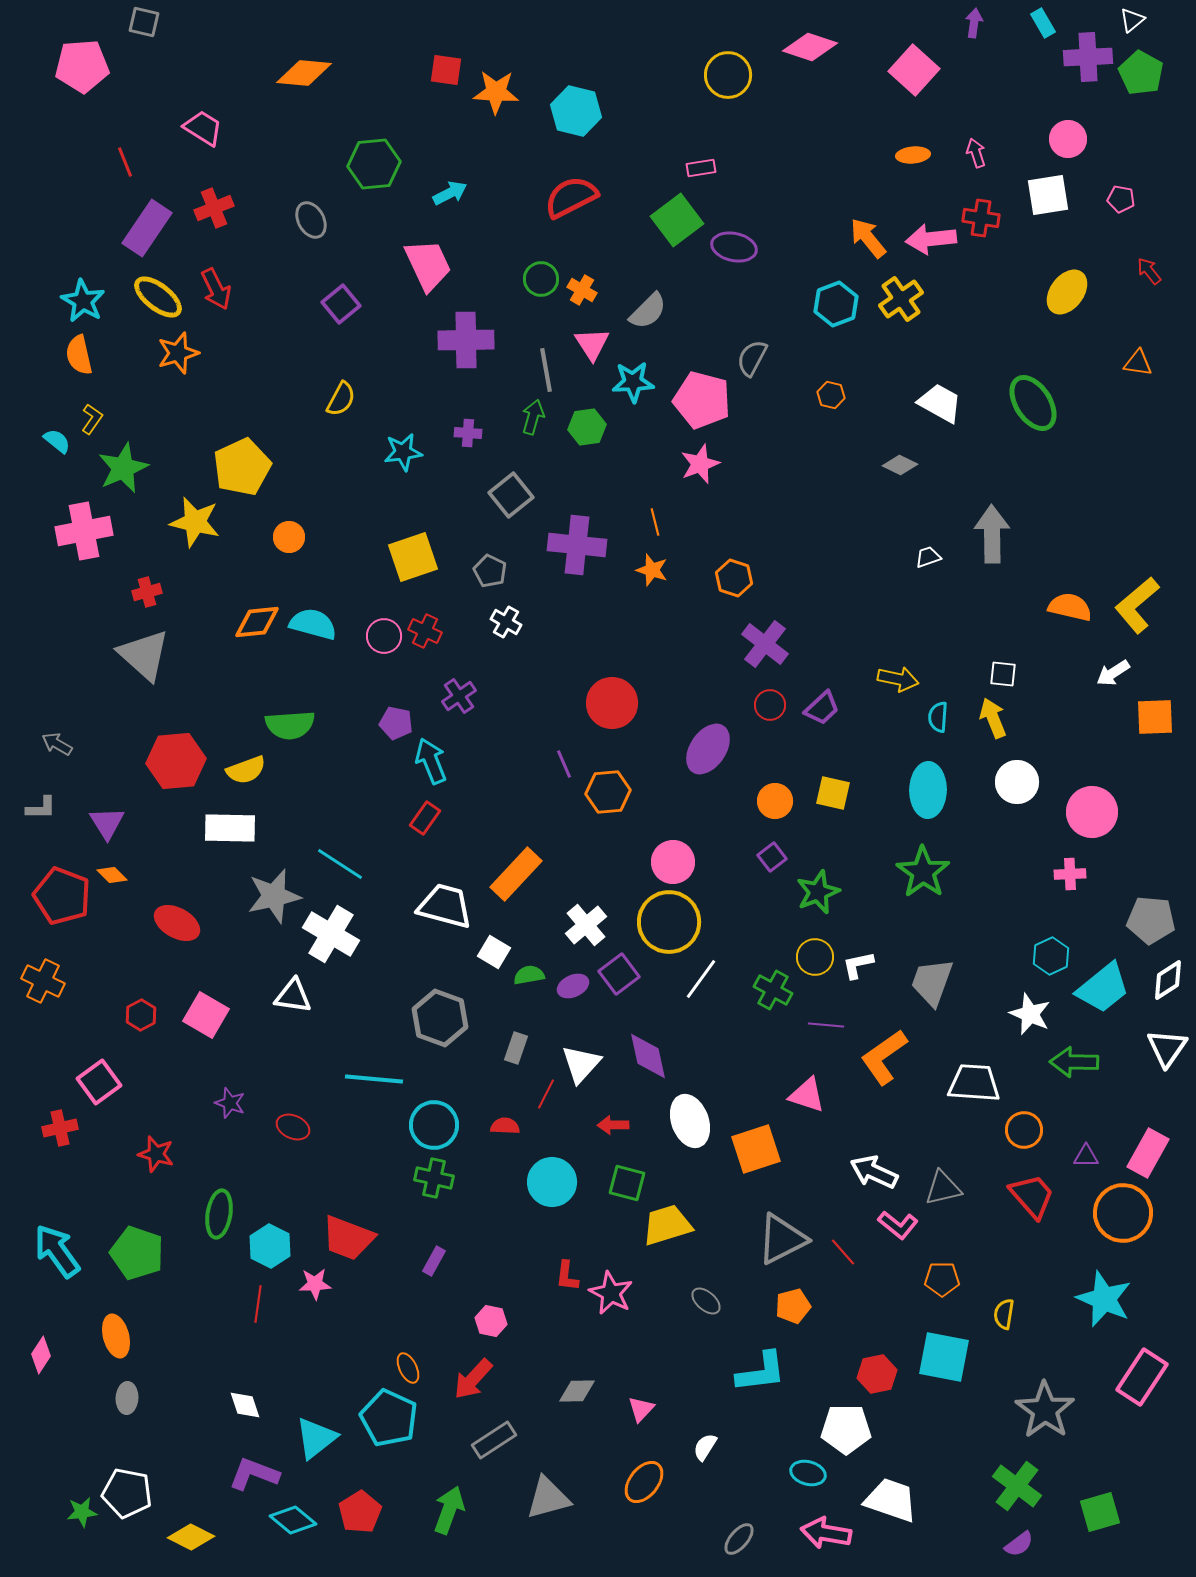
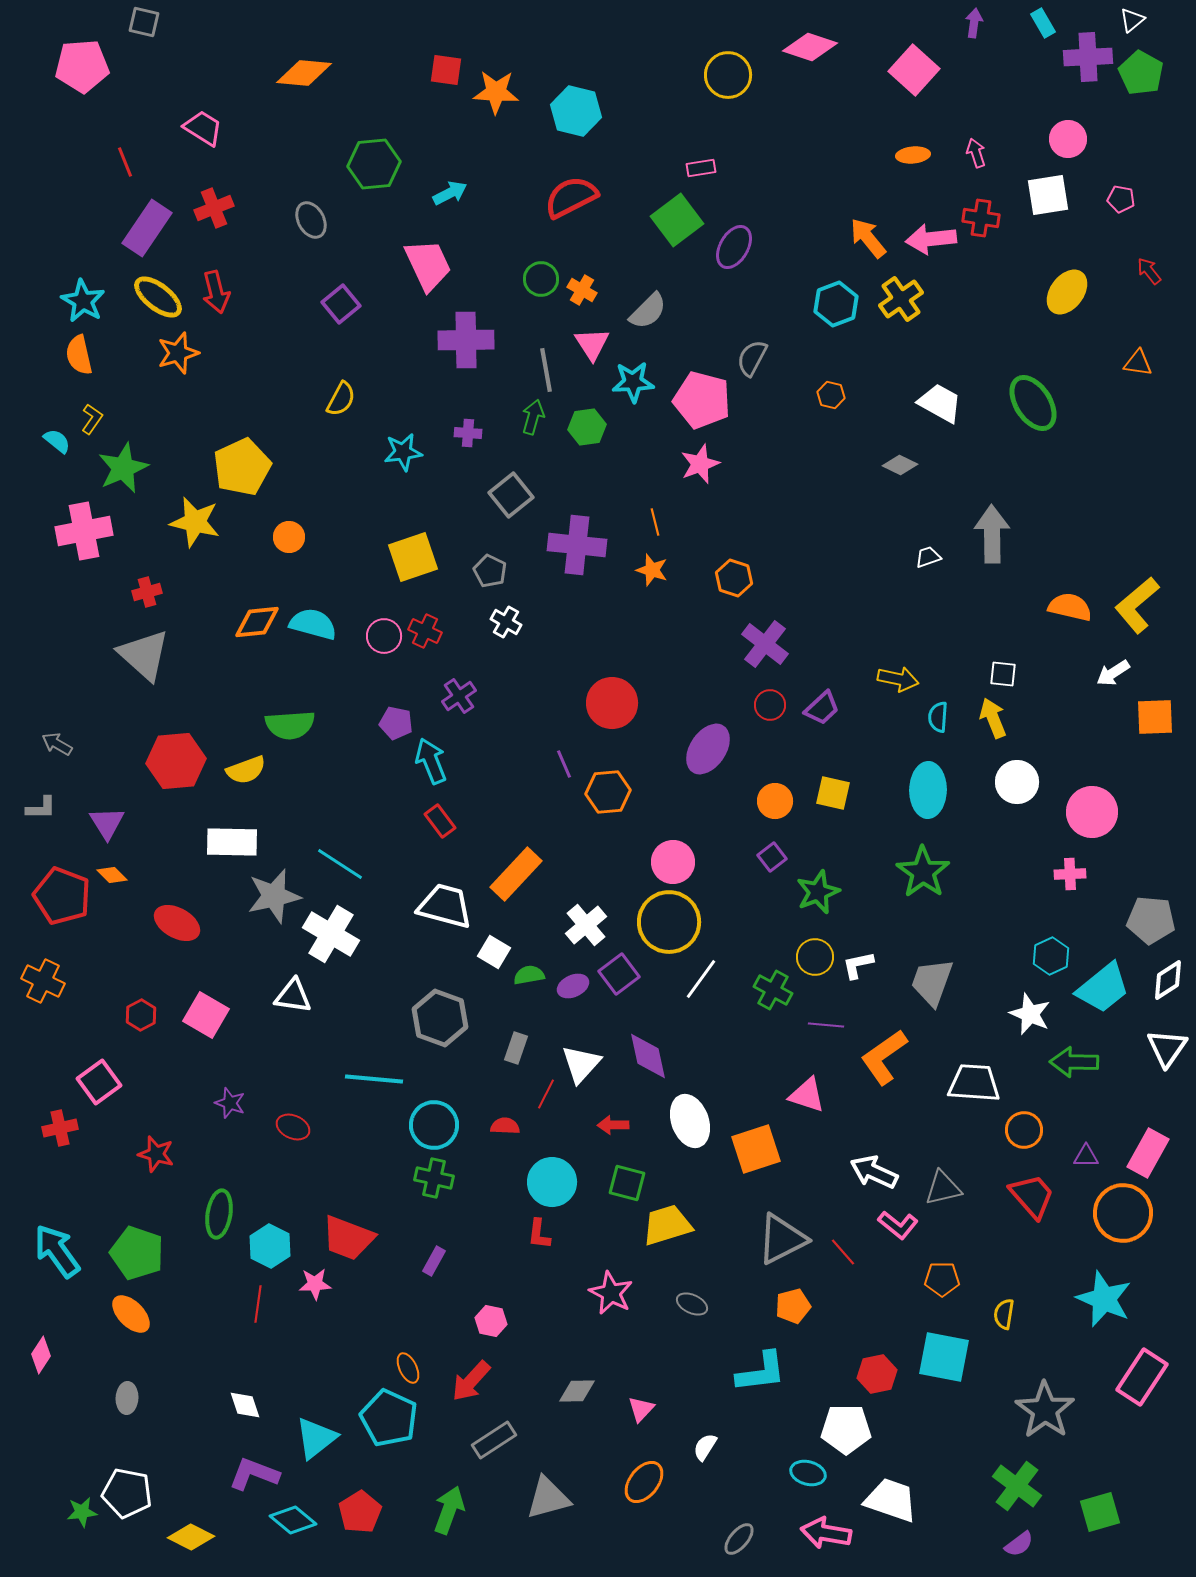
purple ellipse at (734, 247): rotated 72 degrees counterclockwise
red arrow at (216, 289): moved 3 px down; rotated 12 degrees clockwise
red rectangle at (425, 818): moved 15 px right, 3 px down; rotated 72 degrees counterclockwise
white rectangle at (230, 828): moved 2 px right, 14 px down
red L-shape at (567, 1276): moved 28 px left, 42 px up
gray ellipse at (706, 1301): moved 14 px left, 3 px down; rotated 16 degrees counterclockwise
orange ellipse at (116, 1336): moved 15 px right, 22 px up; rotated 30 degrees counterclockwise
red arrow at (473, 1379): moved 2 px left, 2 px down
